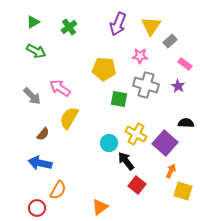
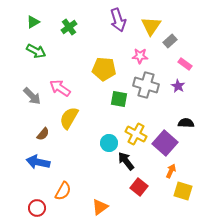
purple arrow: moved 4 px up; rotated 40 degrees counterclockwise
blue arrow: moved 2 px left, 1 px up
red square: moved 2 px right, 2 px down
orange semicircle: moved 5 px right, 1 px down
